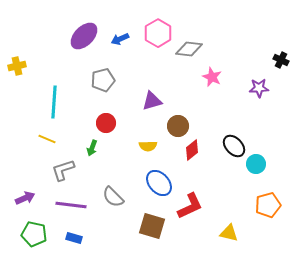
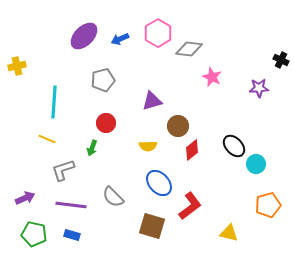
red L-shape: rotated 12 degrees counterclockwise
blue rectangle: moved 2 px left, 3 px up
